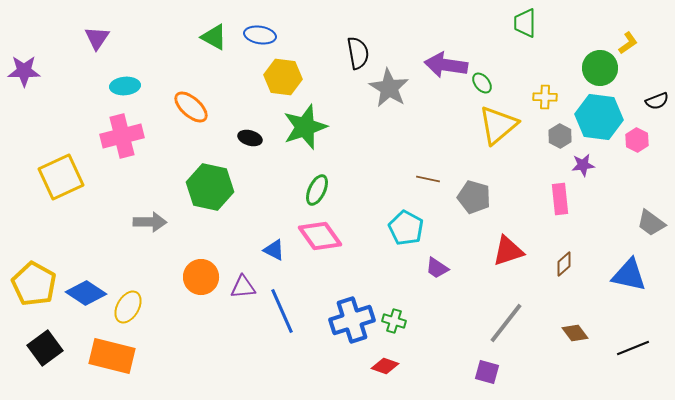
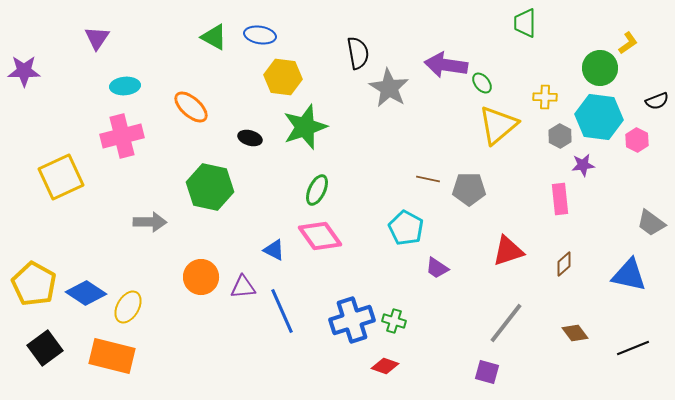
gray pentagon at (474, 197): moved 5 px left, 8 px up; rotated 16 degrees counterclockwise
